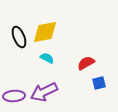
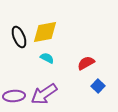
blue square: moved 1 px left, 3 px down; rotated 32 degrees counterclockwise
purple arrow: moved 2 px down; rotated 8 degrees counterclockwise
